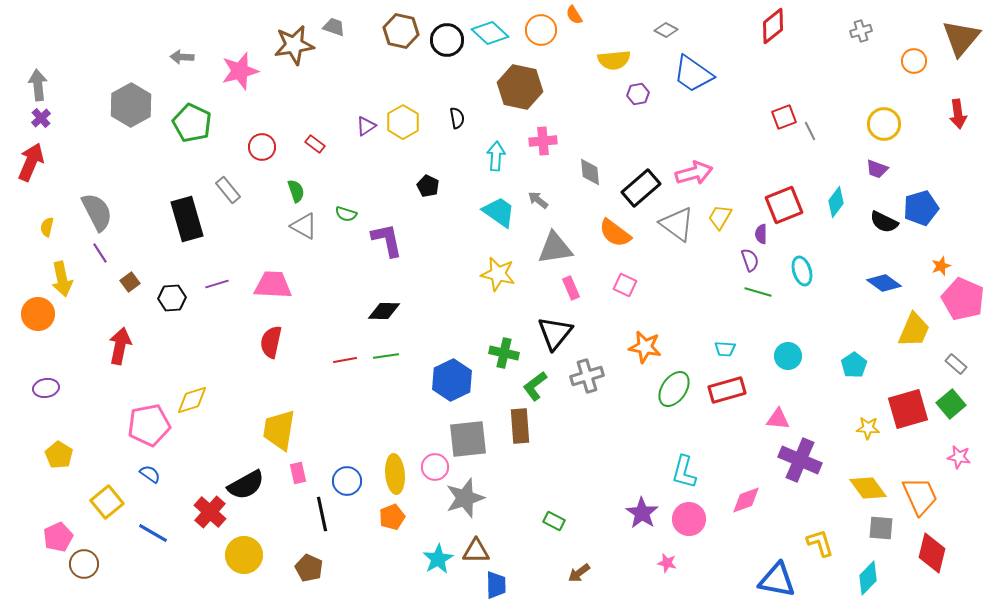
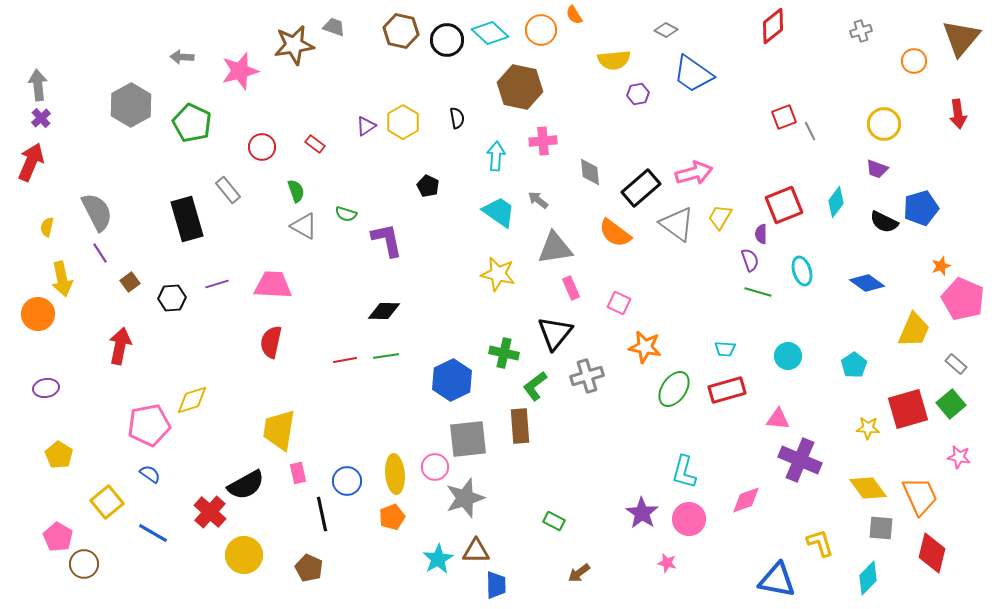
blue diamond at (884, 283): moved 17 px left
pink square at (625, 285): moved 6 px left, 18 px down
pink pentagon at (58, 537): rotated 16 degrees counterclockwise
